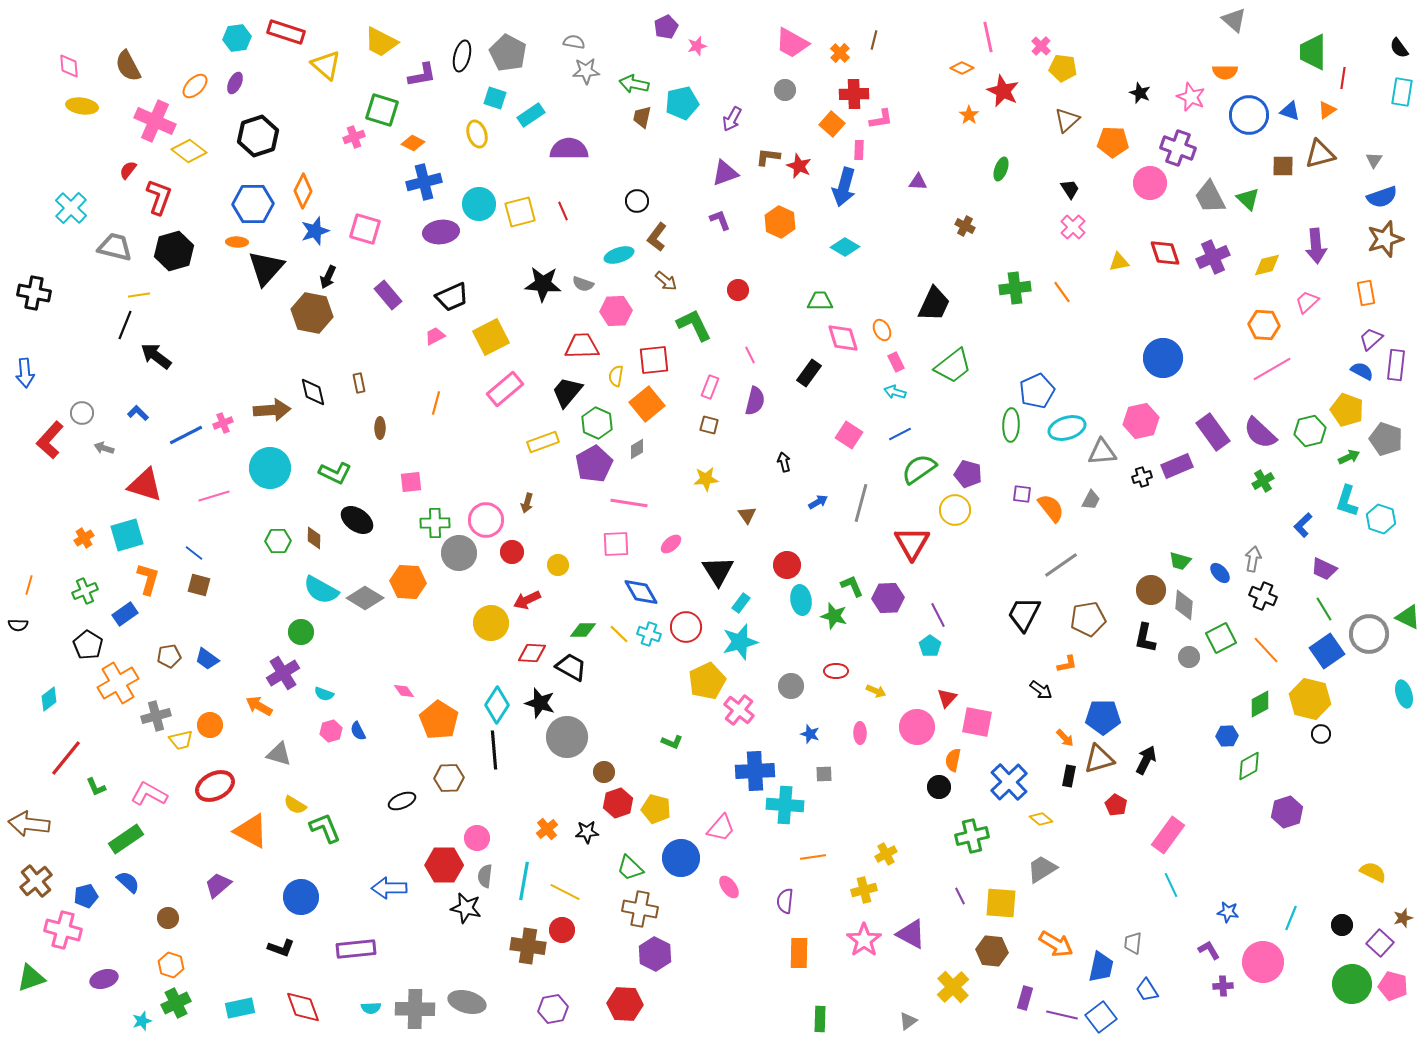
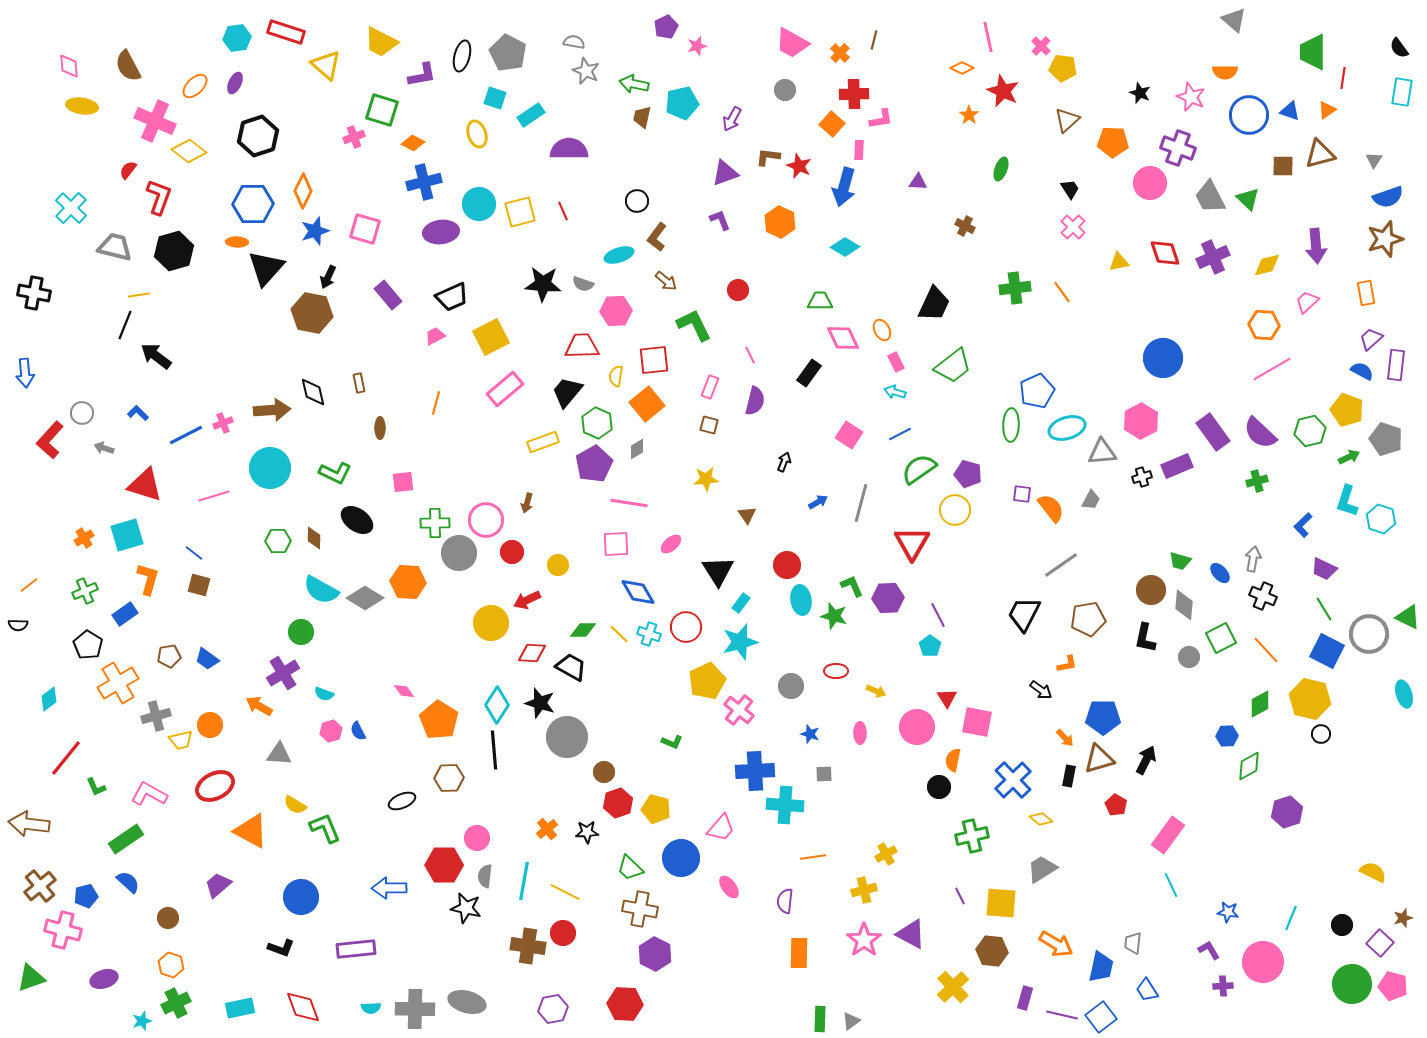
gray star at (586, 71): rotated 28 degrees clockwise
blue semicircle at (1382, 197): moved 6 px right
pink diamond at (843, 338): rotated 8 degrees counterclockwise
pink hexagon at (1141, 421): rotated 16 degrees counterclockwise
black arrow at (784, 462): rotated 36 degrees clockwise
green cross at (1263, 481): moved 6 px left; rotated 15 degrees clockwise
pink square at (411, 482): moved 8 px left
orange line at (29, 585): rotated 36 degrees clockwise
blue diamond at (641, 592): moved 3 px left
blue square at (1327, 651): rotated 28 degrees counterclockwise
red triangle at (947, 698): rotated 15 degrees counterclockwise
gray triangle at (279, 754): rotated 12 degrees counterclockwise
blue cross at (1009, 782): moved 4 px right, 2 px up
brown cross at (36, 881): moved 4 px right, 5 px down
red circle at (562, 930): moved 1 px right, 3 px down
gray triangle at (908, 1021): moved 57 px left
